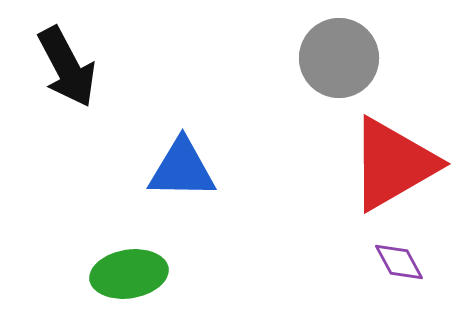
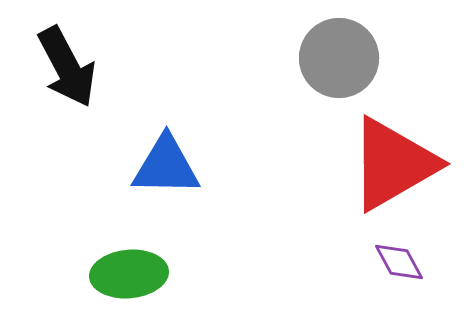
blue triangle: moved 16 px left, 3 px up
green ellipse: rotated 4 degrees clockwise
